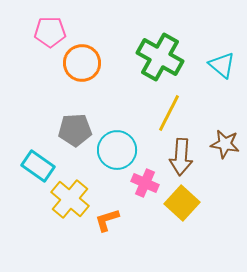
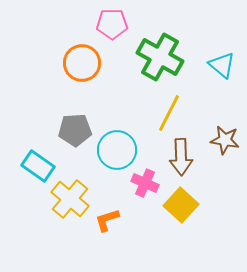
pink pentagon: moved 62 px right, 8 px up
brown star: moved 4 px up
brown arrow: rotated 6 degrees counterclockwise
yellow square: moved 1 px left, 2 px down
